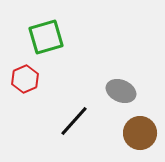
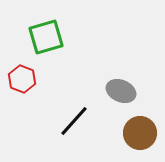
red hexagon: moved 3 px left; rotated 16 degrees counterclockwise
